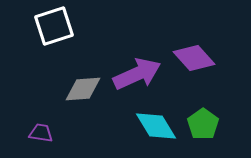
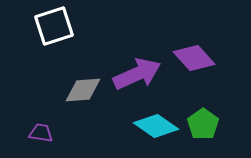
gray diamond: moved 1 px down
cyan diamond: rotated 24 degrees counterclockwise
